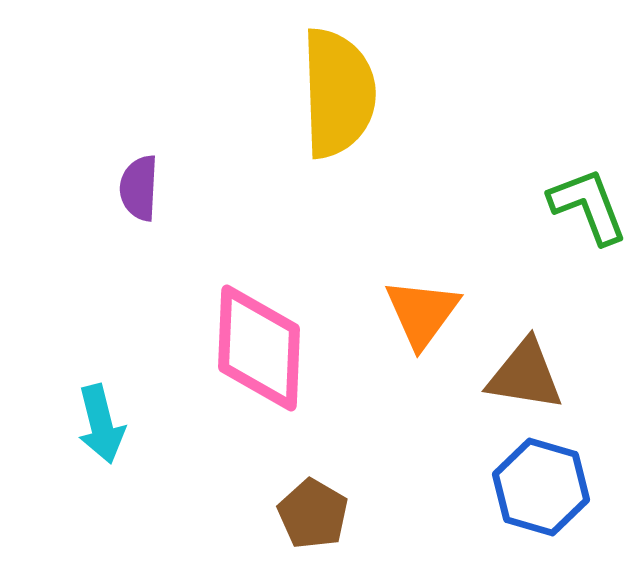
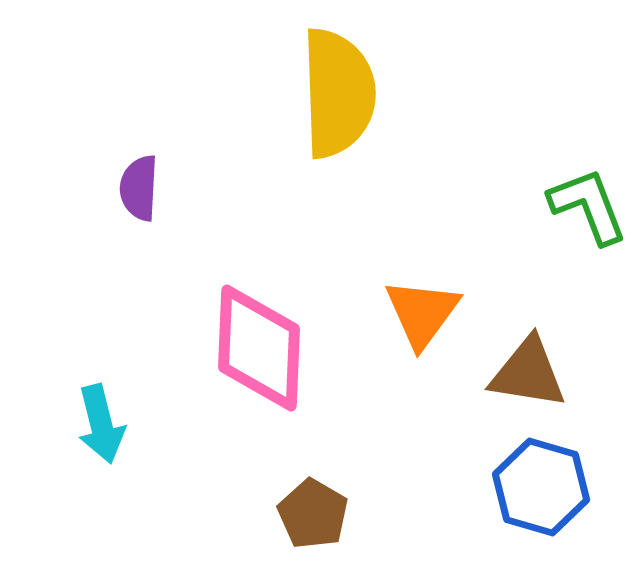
brown triangle: moved 3 px right, 2 px up
